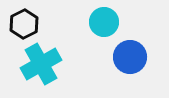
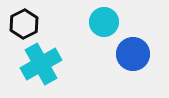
blue circle: moved 3 px right, 3 px up
